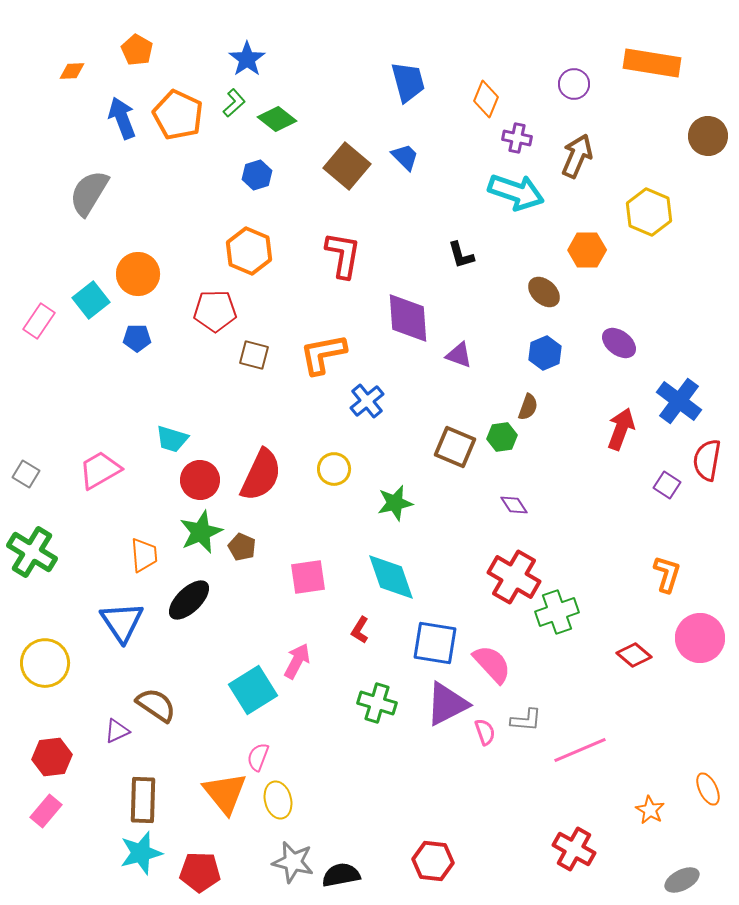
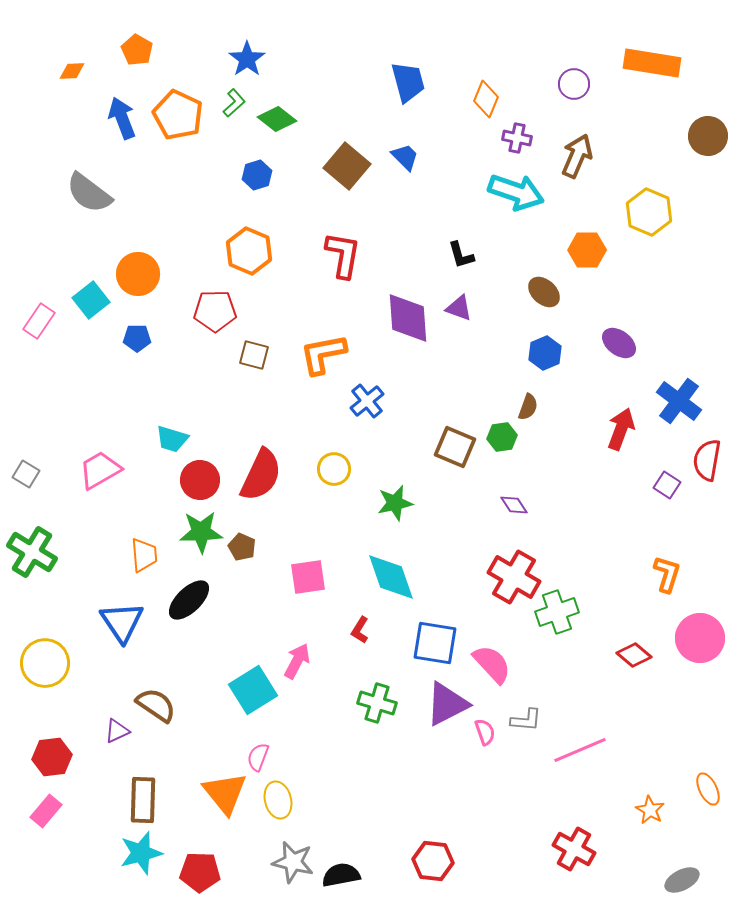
gray semicircle at (89, 193): rotated 84 degrees counterclockwise
purple triangle at (459, 355): moved 47 px up
green star at (201, 532): rotated 21 degrees clockwise
